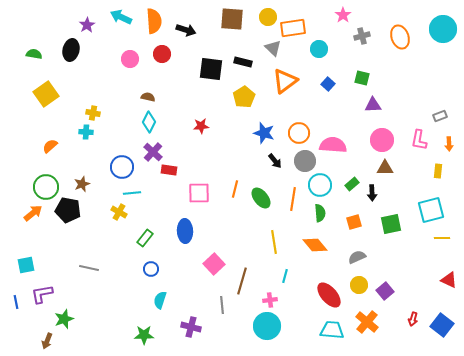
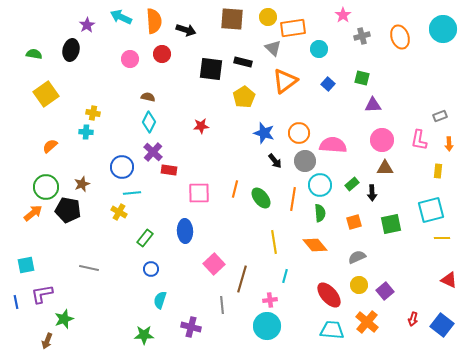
brown line at (242, 281): moved 2 px up
